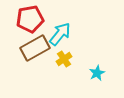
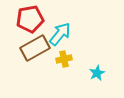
yellow cross: rotated 21 degrees clockwise
